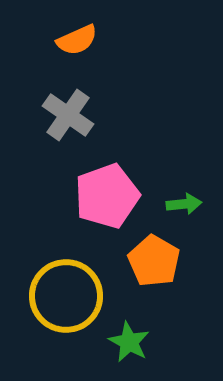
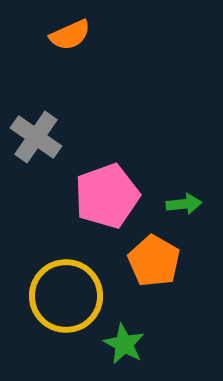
orange semicircle: moved 7 px left, 5 px up
gray cross: moved 32 px left, 22 px down
green star: moved 5 px left, 2 px down
